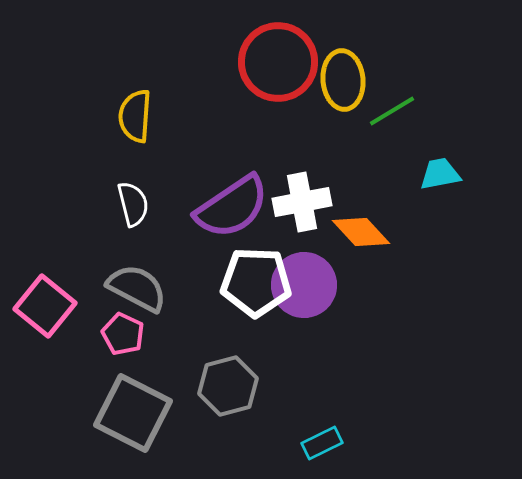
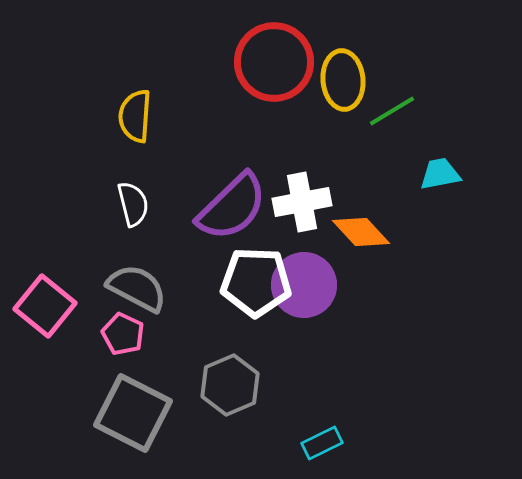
red circle: moved 4 px left
purple semicircle: rotated 10 degrees counterclockwise
gray hexagon: moved 2 px right, 1 px up; rotated 8 degrees counterclockwise
